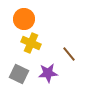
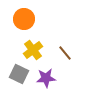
yellow cross: moved 2 px right, 7 px down; rotated 30 degrees clockwise
brown line: moved 4 px left, 1 px up
purple star: moved 2 px left, 5 px down
